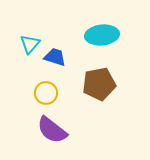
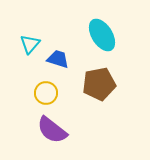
cyan ellipse: rotated 64 degrees clockwise
blue trapezoid: moved 3 px right, 2 px down
